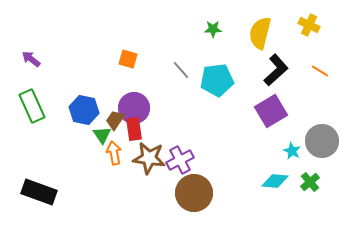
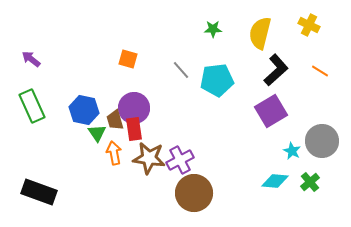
brown trapezoid: rotated 50 degrees counterclockwise
green triangle: moved 5 px left, 2 px up
